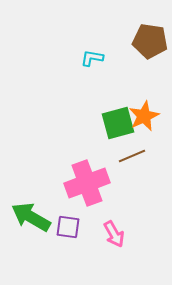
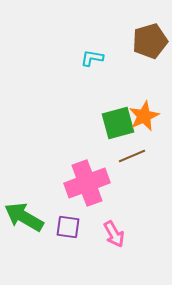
brown pentagon: rotated 24 degrees counterclockwise
green arrow: moved 7 px left
